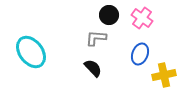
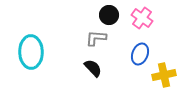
cyan ellipse: rotated 36 degrees clockwise
